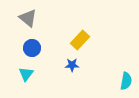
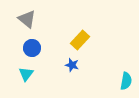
gray triangle: moved 1 px left, 1 px down
blue star: rotated 16 degrees clockwise
